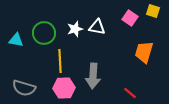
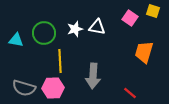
pink hexagon: moved 11 px left
